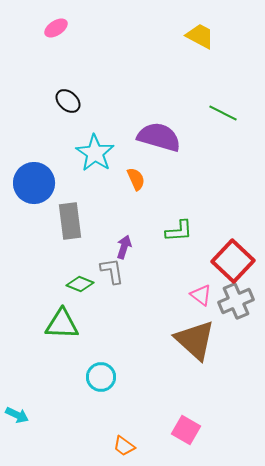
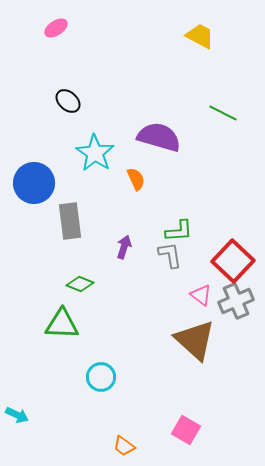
gray L-shape: moved 58 px right, 16 px up
